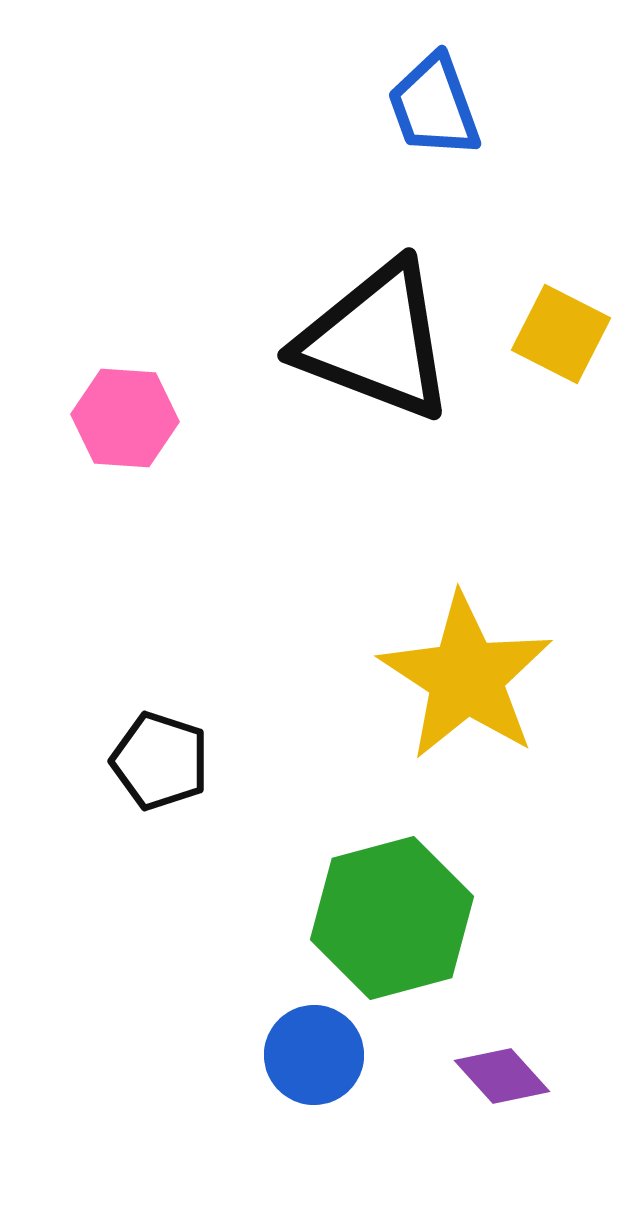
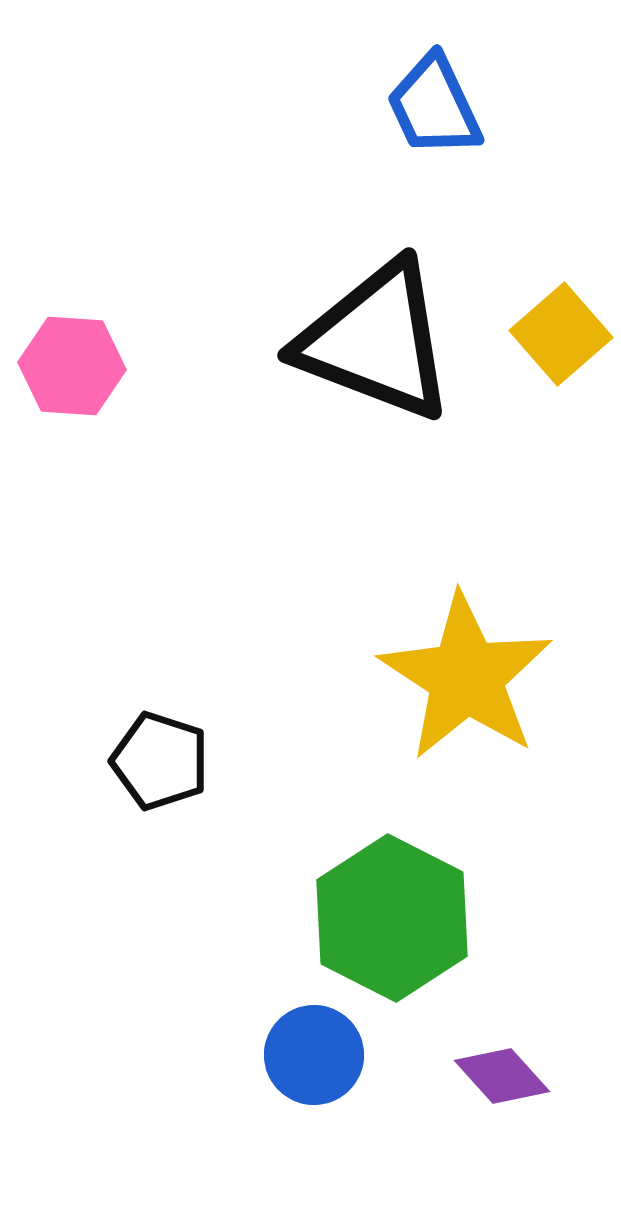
blue trapezoid: rotated 5 degrees counterclockwise
yellow square: rotated 22 degrees clockwise
pink hexagon: moved 53 px left, 52 px up
green hexagon: rotated 18 degrees counterclockwise
